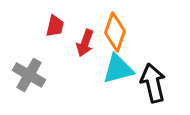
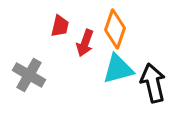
red trapezoid: moved 5 px right
orange diamond: moved 3 px up
